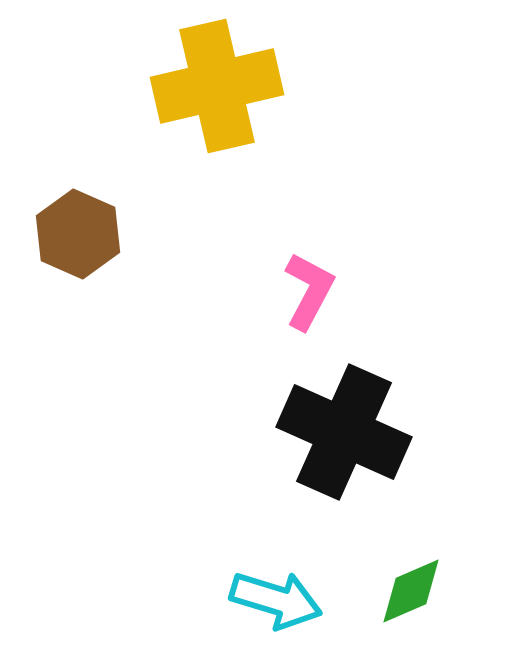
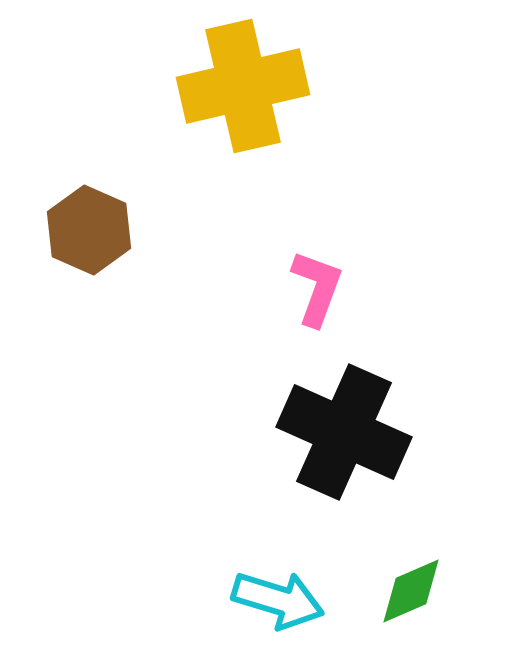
yellow cross: moved 26 px right
brown hexagon: moved 11 px right, 4 px up
pink L-shape: moved 8 px right, 3 px up; rotated 8 degrees counterclockwise
cyan arrow: moved 2 px right
